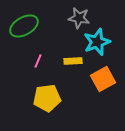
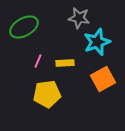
green ellipse: moved 1 px down
yellow rectangle: moved 8 px left, 2 px down
yellow pentagon: moved 4 px up
